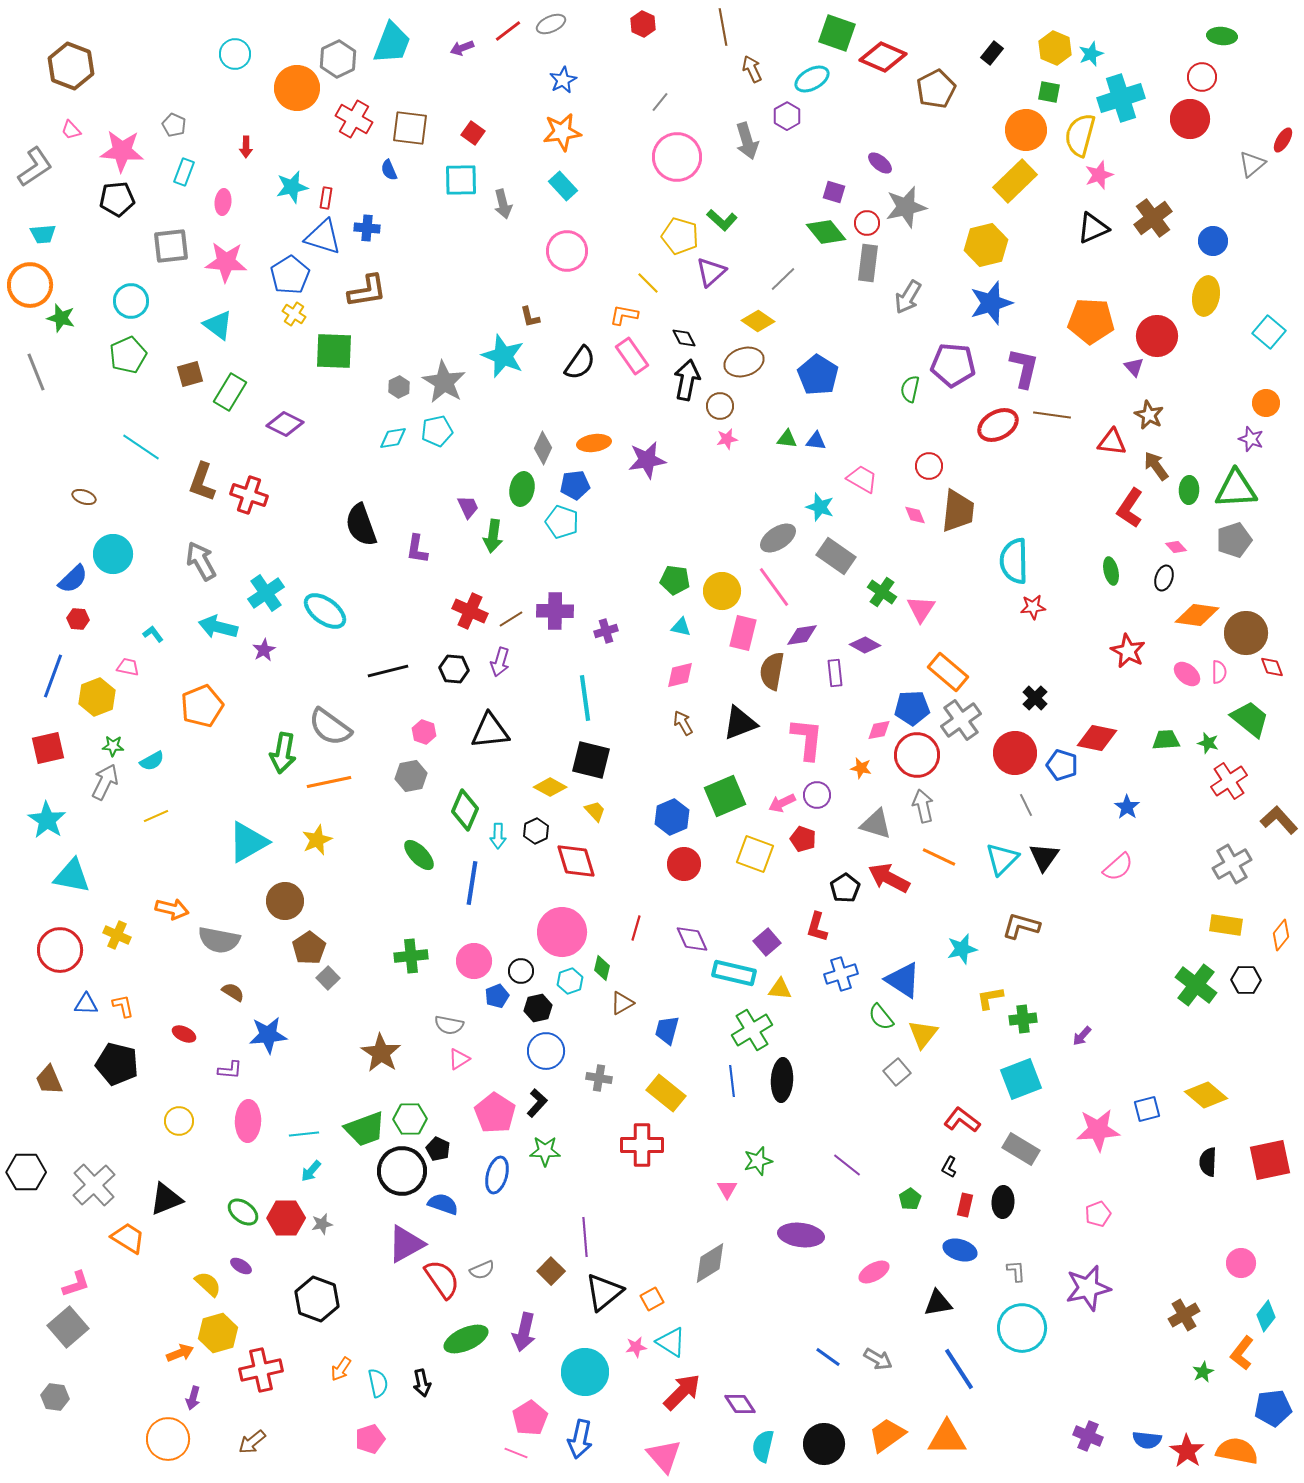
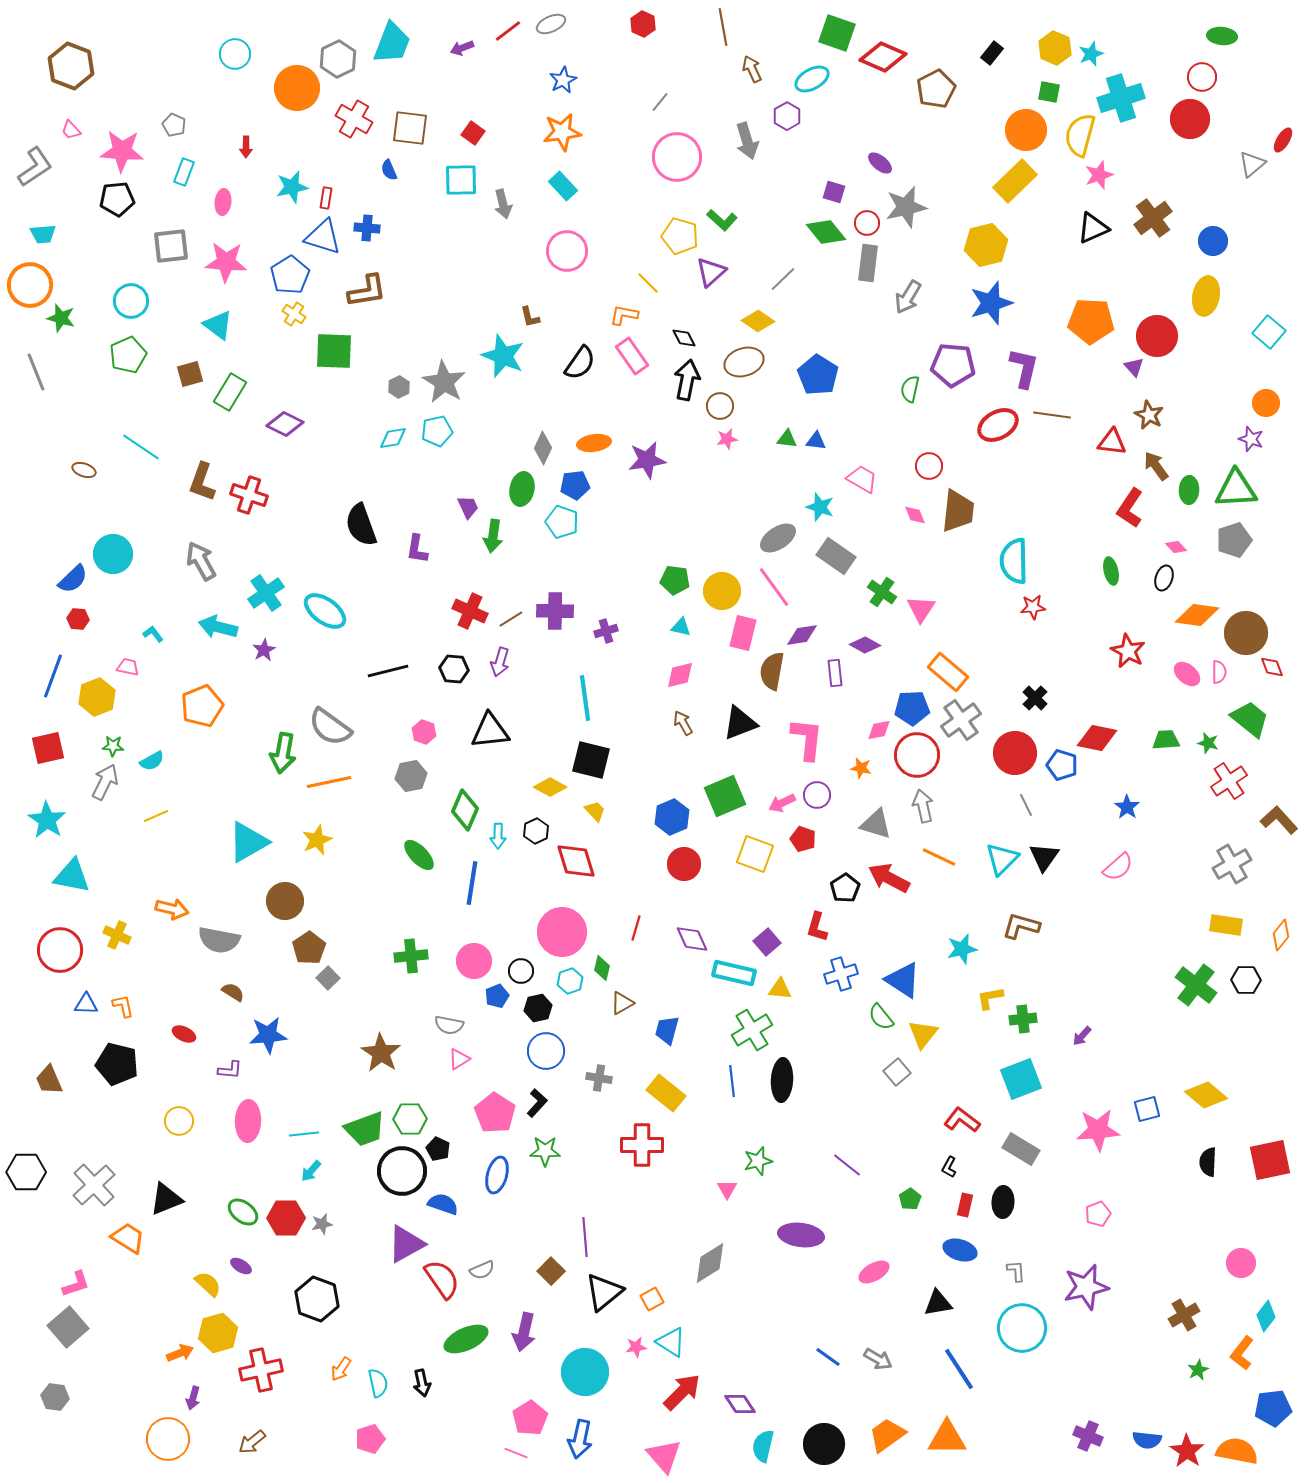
brown ellipse at (84, 497): moved 27 px up
purple star at (1088, 1288): moved 2 px left, 1 px up
green star at (1203, 1372): moved 5 px left, 2 px up
